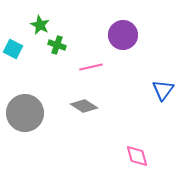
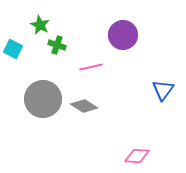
gray circle: moved 18 px right, 14 px up
pink diamond: rotated 70 degrees counterclockwise
